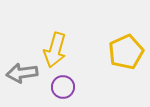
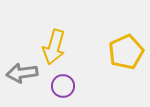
yellow arrow: moved 1 px left, 3 px up
purple circle: moved 1 px up
